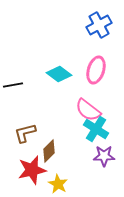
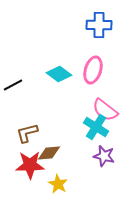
blue cross: rotated 30 degrees clockwise
pink ellipse: moved 3 px left
black line: rotated 18 degrees counterclockwise
pink semicircle: moved 17 px right
cyan cross: moved 2 px up
brown L-shape: moved 2 px right
brown diamond: moved 2 px down; rotated 40 degrees clockwise
purple star: rotated 15 degrees clockwise
red star: moved 2 px left, 5 px up; rotated 12 degrees clockwise
